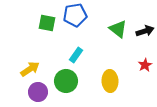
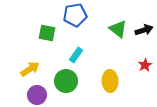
green square: moved 10 px down
black arrow: moved 1 px left, 1 px up
purple circle: moved 1 px left, 3 px down
